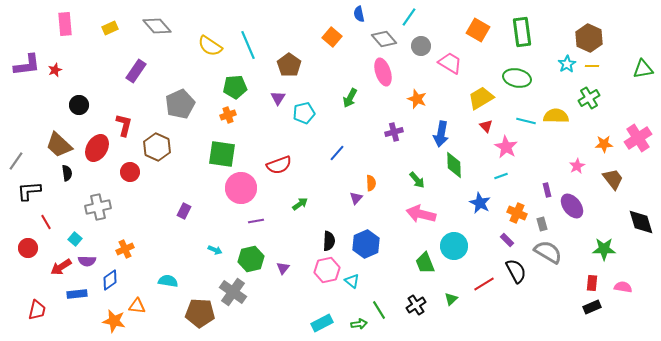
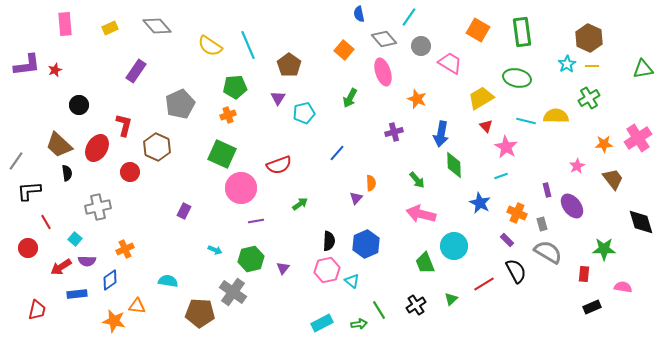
orange square at (332, 37): moved 12 px right, 13 px down
green square at (222, 154): rotated 16 degrees clockwise
red rectangle at (592, 283): moved 8 px left, 9 px up
